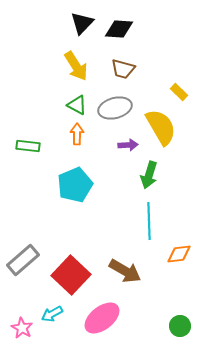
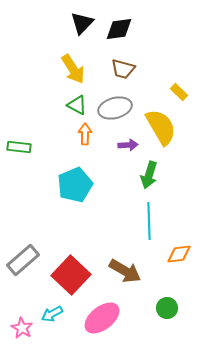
black diamond: rotated 12 degrees counterclockwise
yellow arrow: moved 3 px left, 3 px down
orange arrow: moved 8 px right
green rectangle: moved 9 px left, 1 px down
green circle: moved 13 px left, 18 px up
